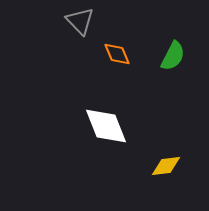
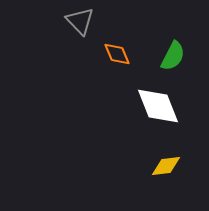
white diamond: moved 52 px right, 20 px up
